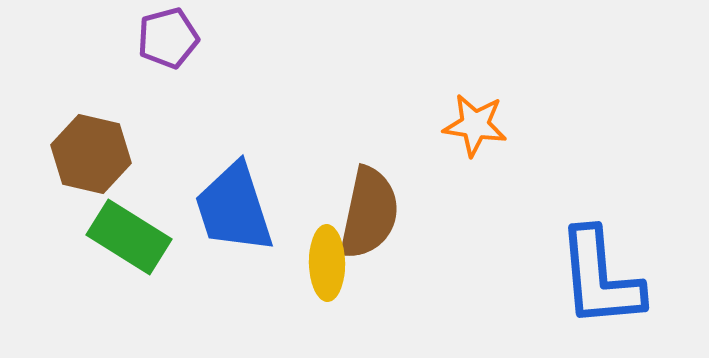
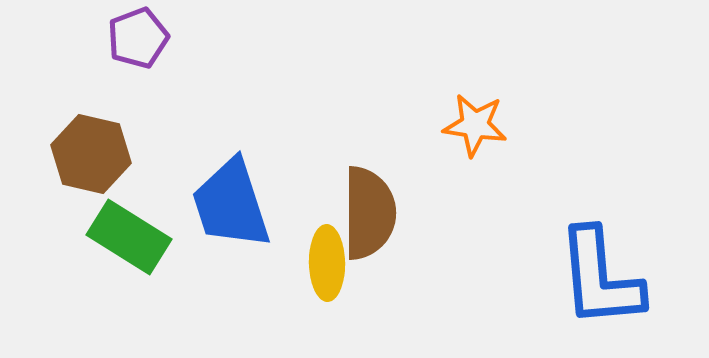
purple pentagon: moved 30 px left; rotated 6 degrees counterclockwise
blue trapezoid: moved 3 px left, 4 px up
brown semicircle: rotated 12 degrees counterclockwise
